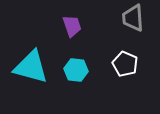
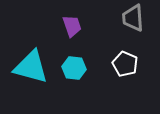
cyan hexagon: moved 2 px left, 2 px up
